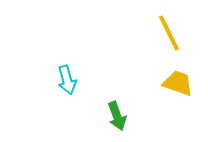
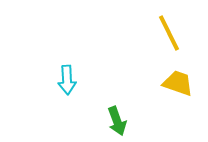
cyan arrow: rotated 12 degrees clockwise
green arrow: moved 5 px down
